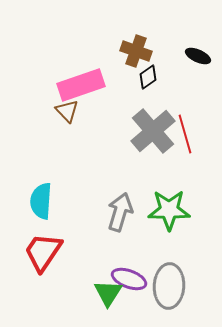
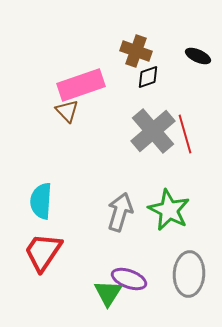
black diamond: rotated 15 degrees clockwise
green star: rotated 27 degrees clockwise
gray ellipse: moved 20 px right, 12 px up
